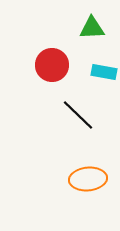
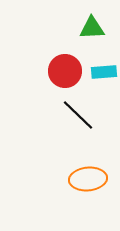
red circle: moved 13 px right, 6 px down
cyan rectangle: rotated 15 degrees counterclockwise
